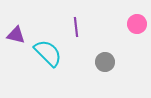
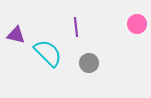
gray circle: moved 16 px left, 1 px down
